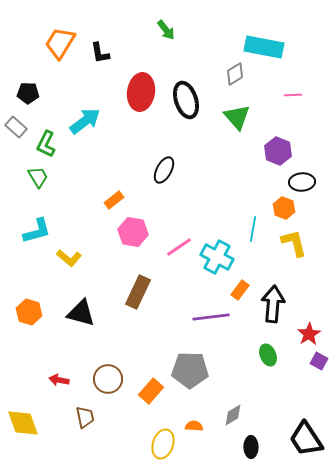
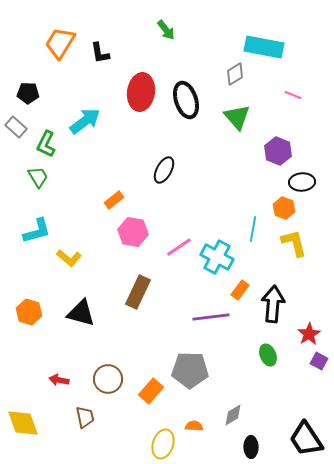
pink line at (293, 95): rotated 24 degrees clockwise
